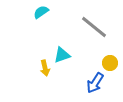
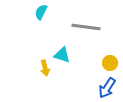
cyan semicircle: rotated 28 degrees counterclockwise
gray line: moved 8 px left; rotated 32 degrees counterclockwise
cyan triangle: rotated 36 degrees clockwise
blue arrow: moved 12 px right, 5 px down
